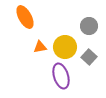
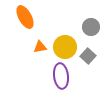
gray circle: moved 2 px right, 1 px down
gray square: moved 1 px left, 1 px up
purple ellipse: rotated 10 degrees clockwise
